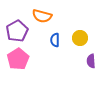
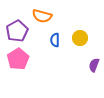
purple semicircle: moved 3 px right, 4 px down; rotated 24 degrees clockwise
